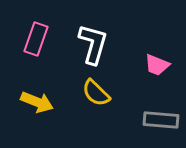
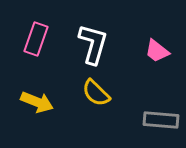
pink trapezoid: moved 14 px up; rotated 16 degrees clockwise
